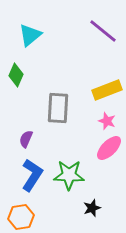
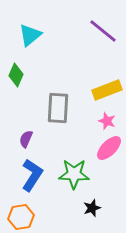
green star: moved 5 px right, 1 px up
